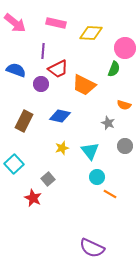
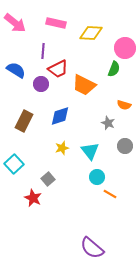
blue semicircle: rotated 12 degrees clockwise
blue diamond: rotated 30 degrees counterclockwise
purple semicircle: rotated 15 degrees clockwise
